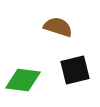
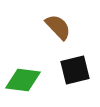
brown semicircle: rotated 28 degrees clockwise
